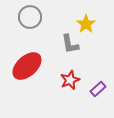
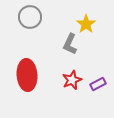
gray L-shape: rotated 35 degrees clockwise
red ellipse: moved 9 px down; rotated 52 degrees counterclockwise
red star: moved 2 px right
purple rectangle: moved 5 px up; rotated 14 degrees clockwise
